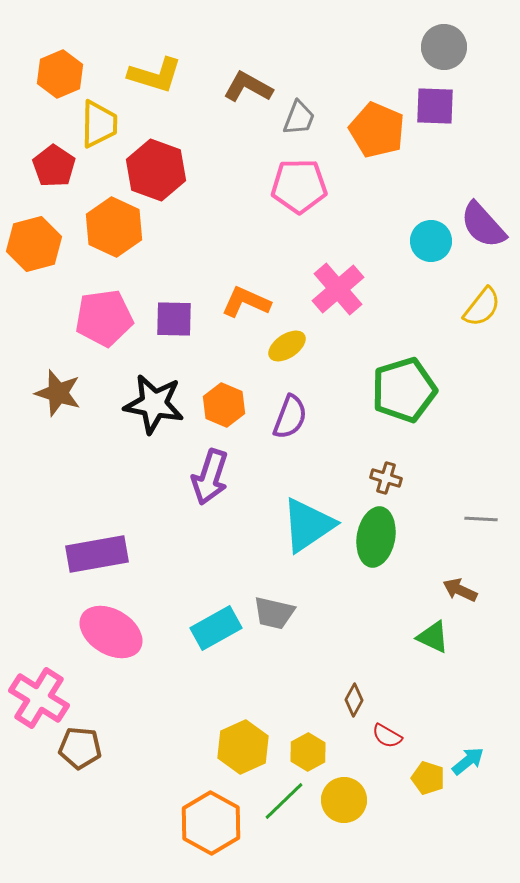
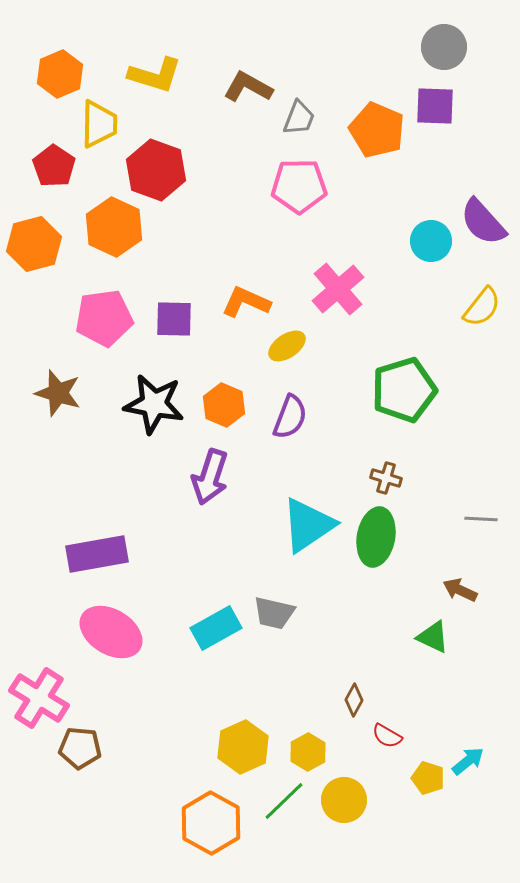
purple semicircle at (483, 225): moved 3 px up
